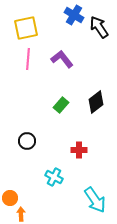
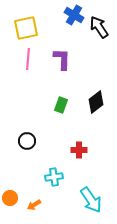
purple L-shape: rotated 40 degrees clockwise
green rectangle: rotated 21 degrees counterclockwise
cyan cross: rotated 36 degrees counterclockwise
cyan arrow: moved 4 px left
orange arrow: moved 13 px right, 9 px up; rotated 120 degrees counterclockwise
